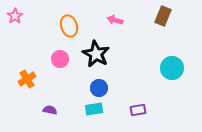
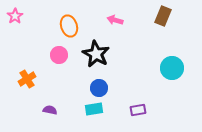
pink circle: moved 1 px left, 4 px up
